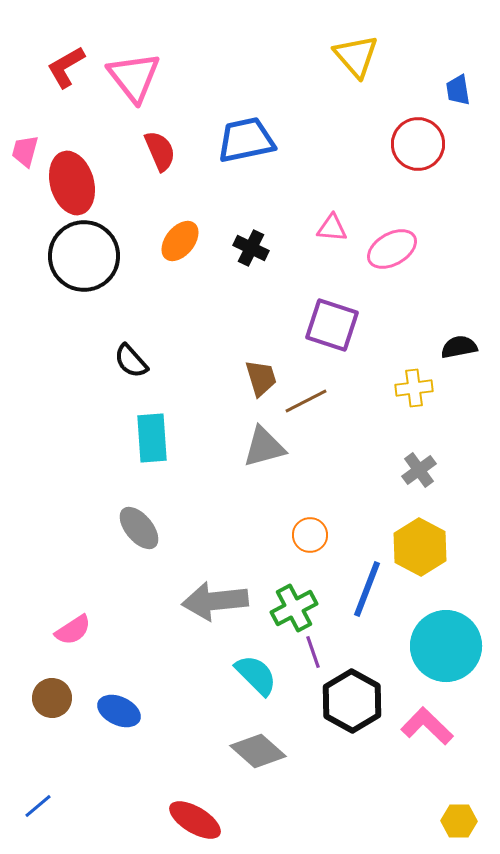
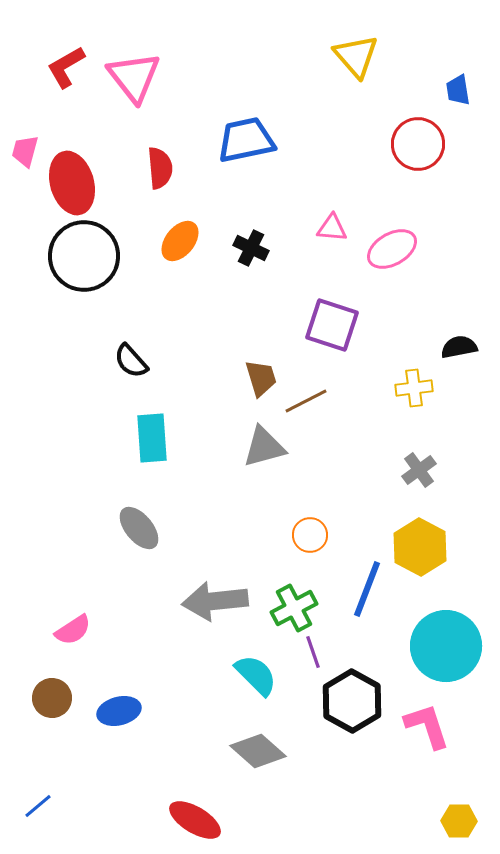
red semicircle at (160, 151): moved 17 px down; rotated 18 degrees clockwise
blue ellipse at (119, 711): rotated 39 degrees counterclockwise
pink L-shape at (427, 726): rotated 28 degrees clockwise
